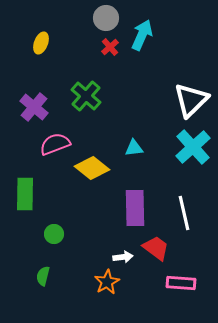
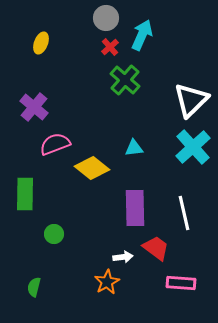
green cross: moved 39 px right, 16 px up
green semicircle: moved 9 px left, 11 px down
